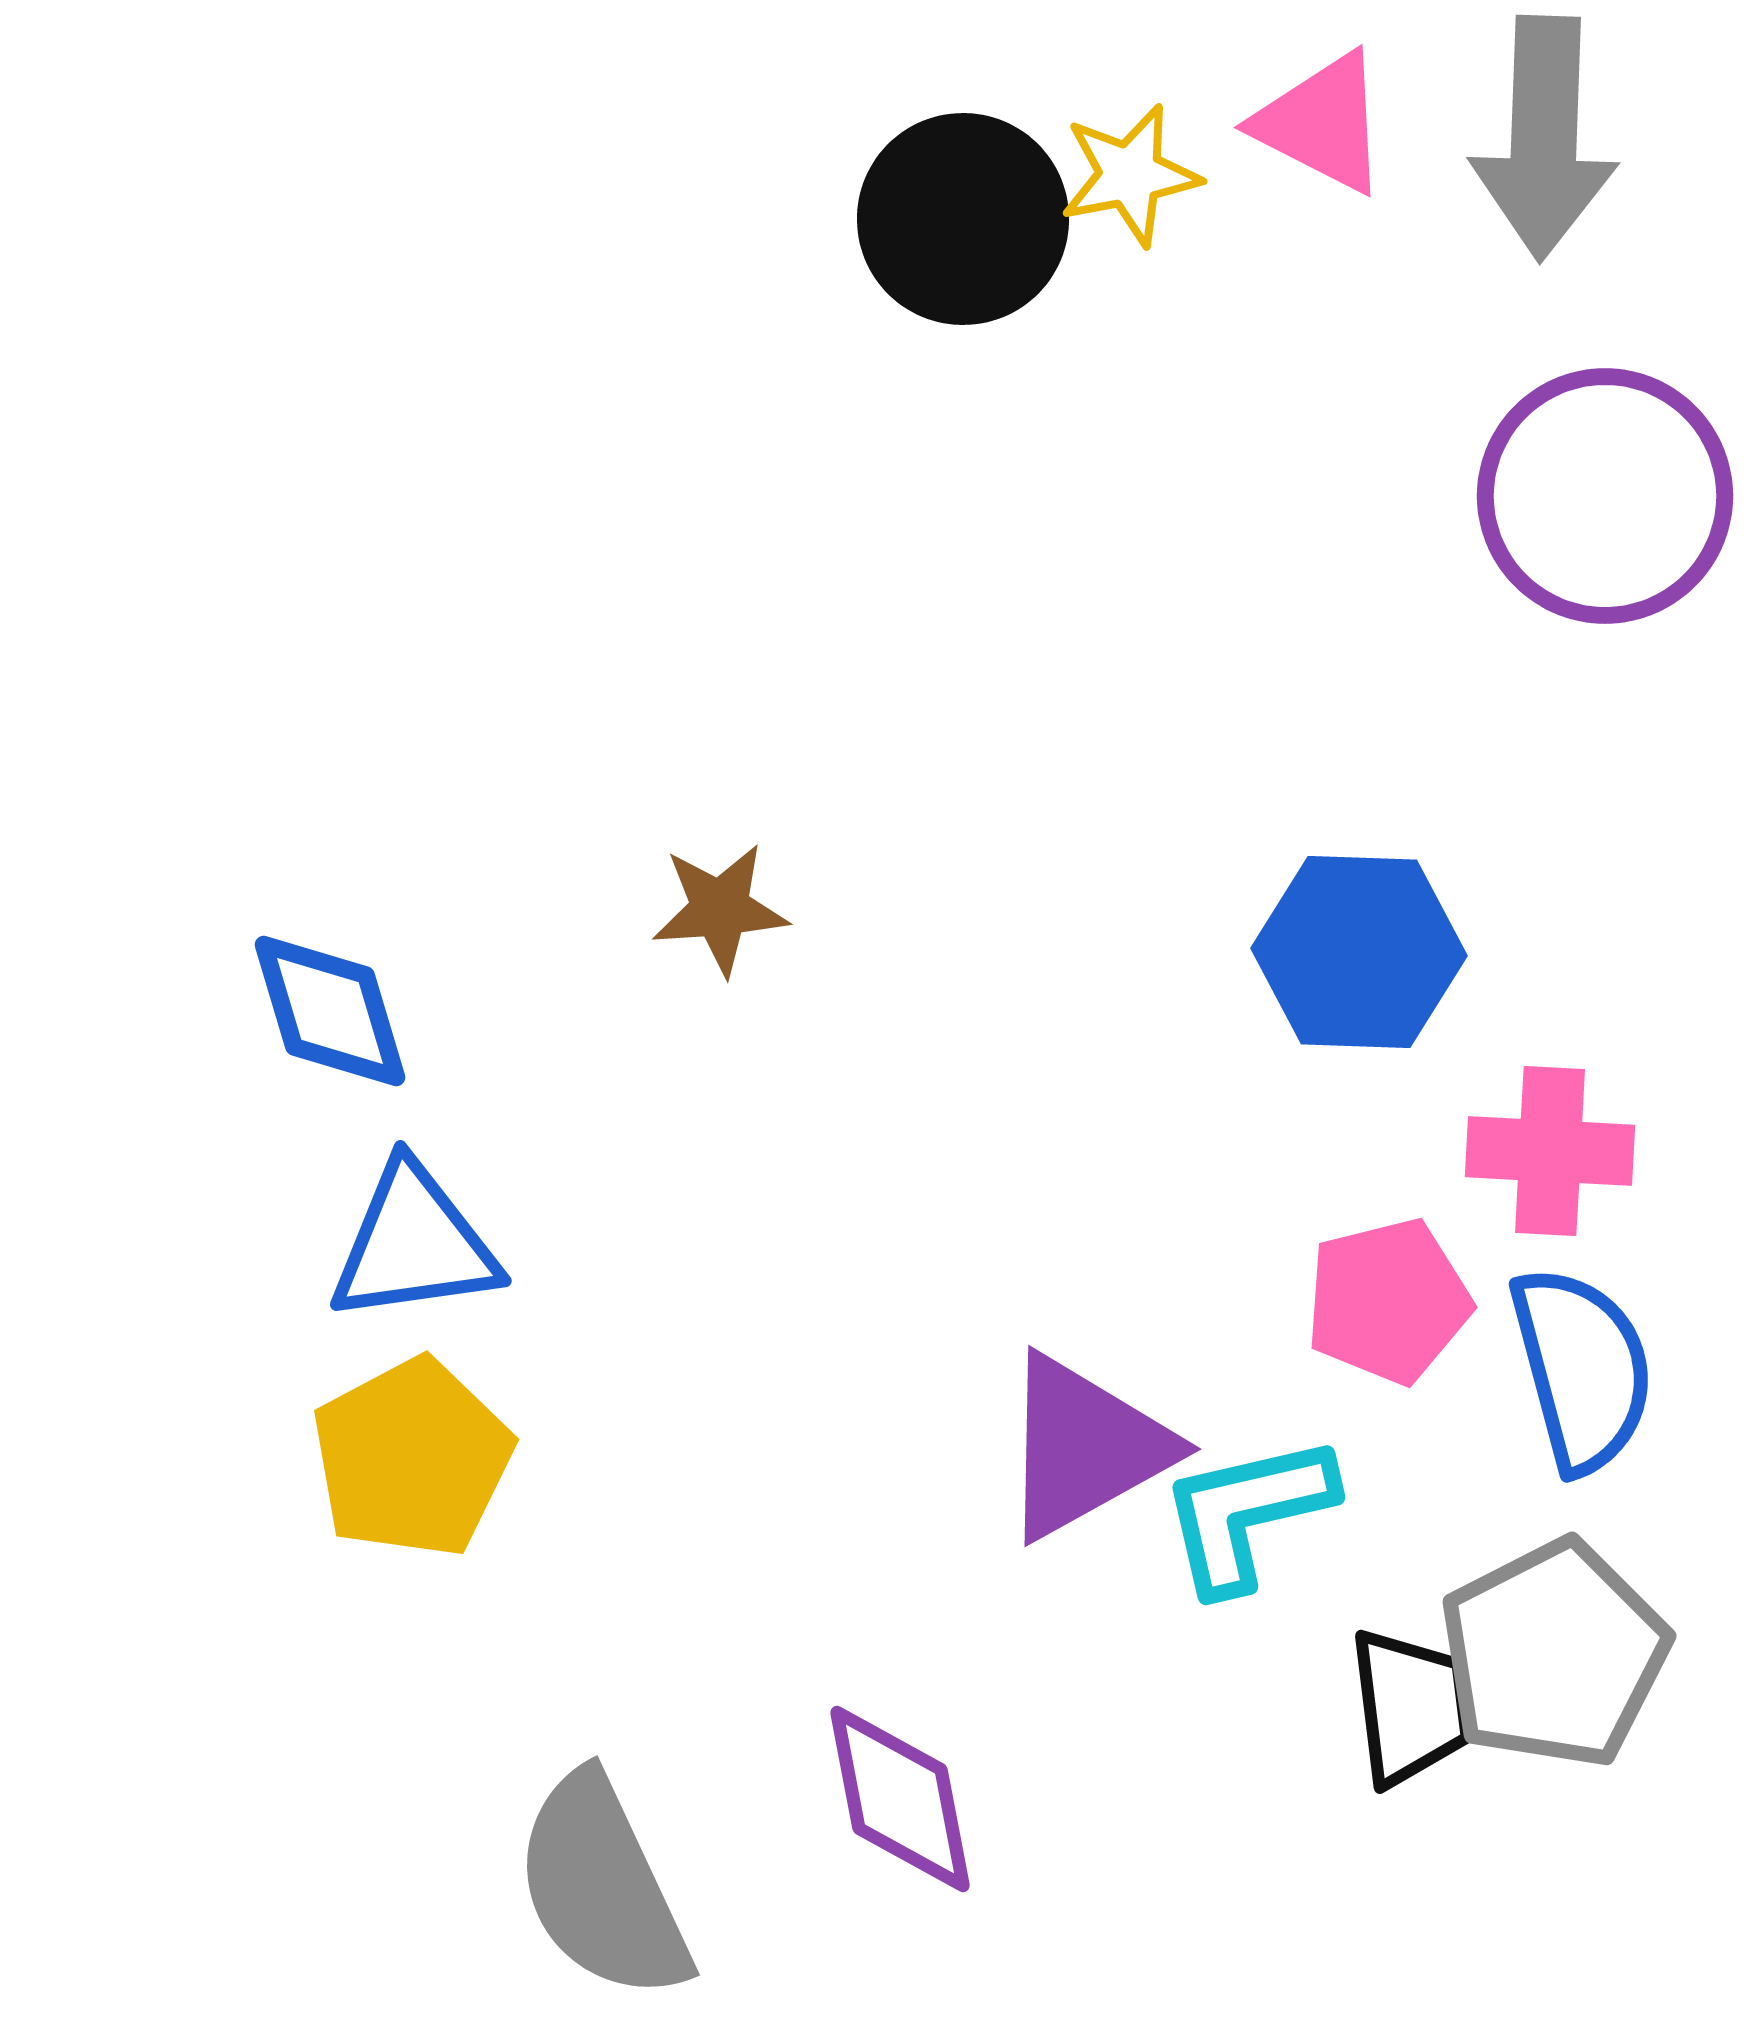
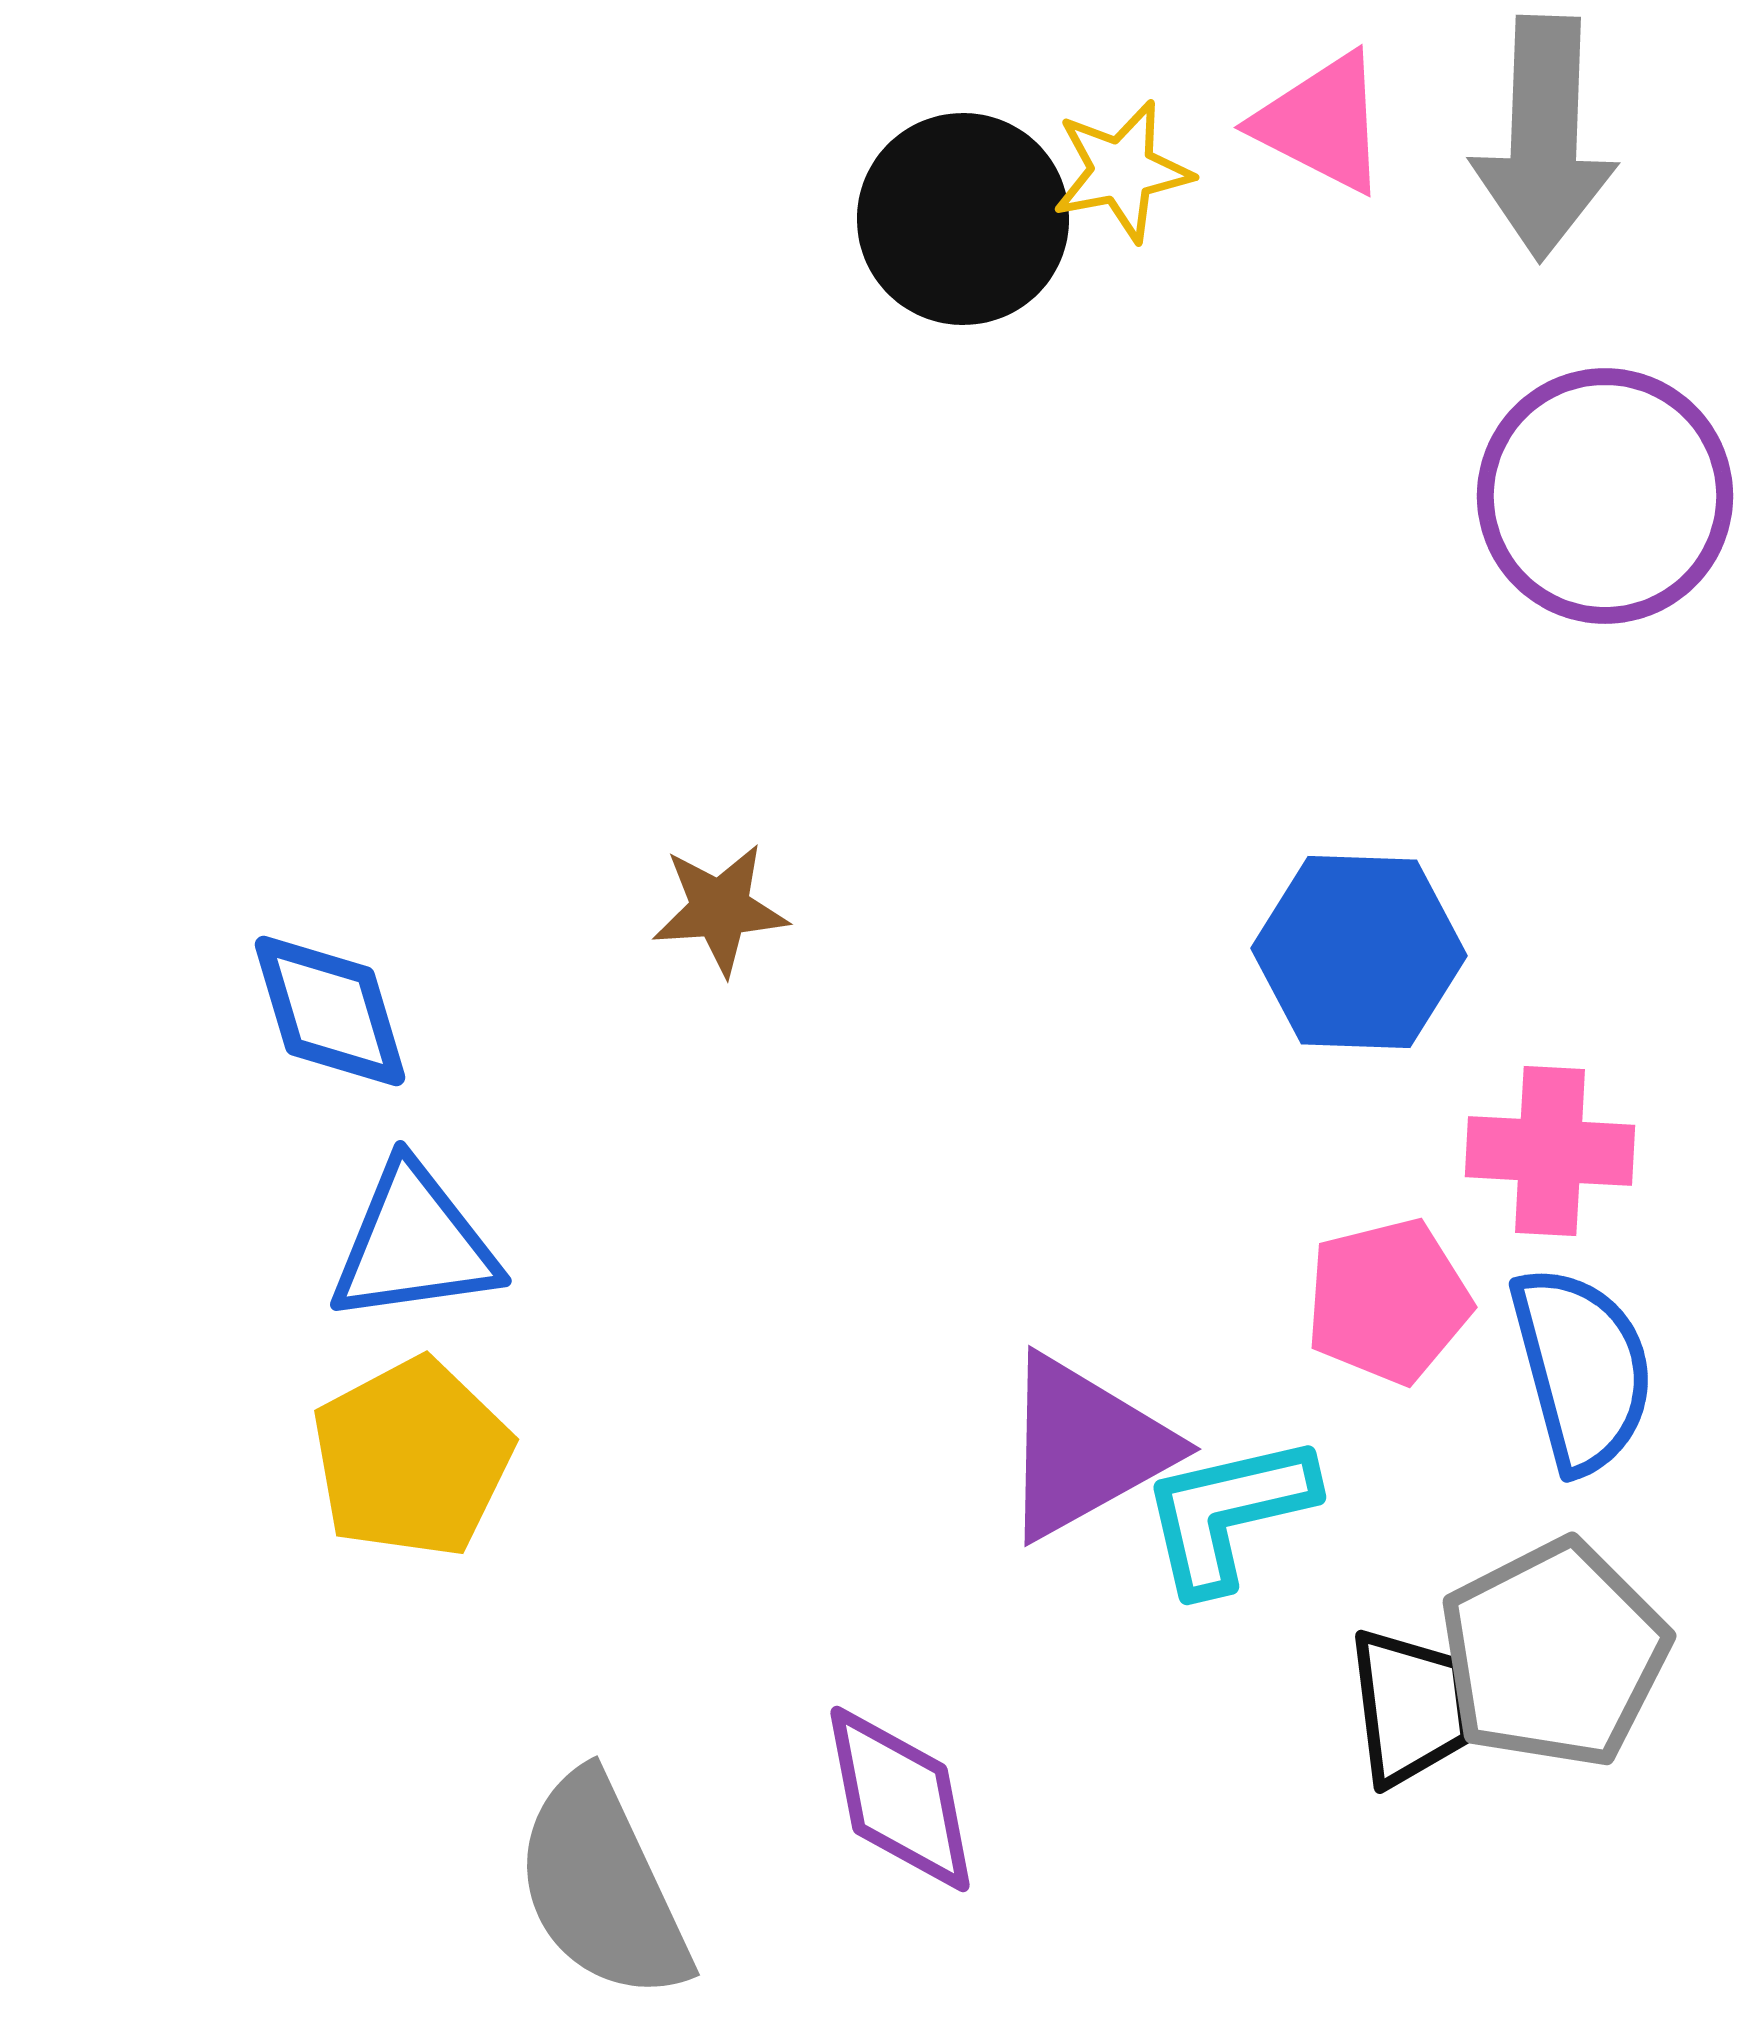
yellow star: moved 8 px left, 4 px up
cyan L-shape: moved 19 px left
